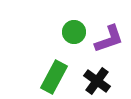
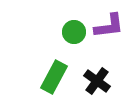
purple L-shape: moved 13 px up; rotated 12 degrees clockwise
